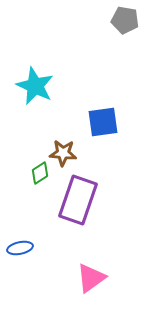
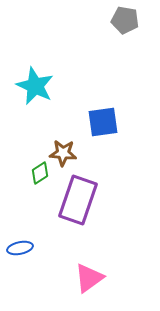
pink triangle: moved 2 px left
